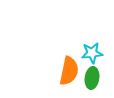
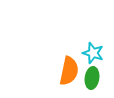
cyan star: moved 1 px right; rotated 25 degrees clockwise
